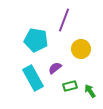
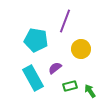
purple line: moved 1 px right, 1 px down
